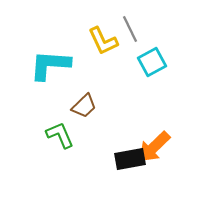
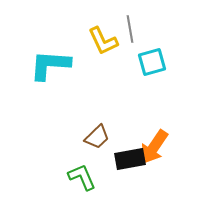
gray line: rotated 16 degrees clockwise
cyan square: rotated 12 degrees clockwise
brown trapezoid: moved 13 px right, 31 px down
green L-shape: moved 22 px right, 42 px down
orange arrow: rotated 12 degrees counterclockwise
